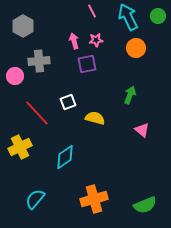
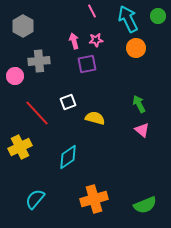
cyan arrow: moved 2 px down
green arrow: moved 9 px right, 9 px down; rotated 48 degrees counterclockwise
cyan diamond: moved 3 px right
